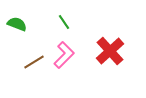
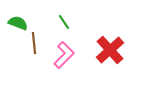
green semicircle: moved 1 px right, 1 px up
red cross: moved 1 px up
brown line: moved 19 px up; rotated 65 degrees counterclockwise
